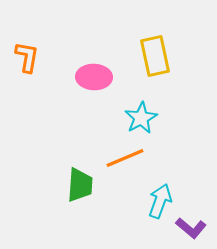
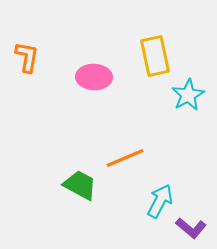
cyan star: moved 47 px right, 23 px up
green trapezoid: rotated 66 degrees counterclockwise
cyan arrow: rotated 8 degrees clockwise
